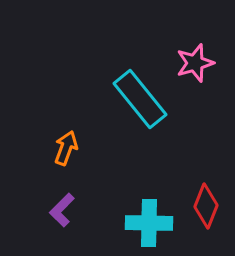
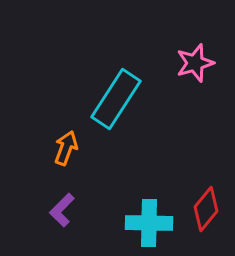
cyan rectangle: moved 24 px left; rotated 72 degrees clockwise
red diamond: moved 3 px down; rotated 18 degrees clockwise
